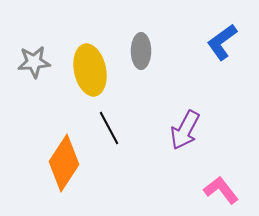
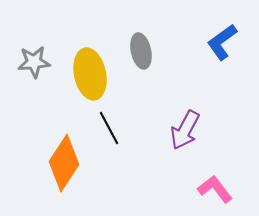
gray ellipse: rotated 12 degrees counterclockwise
yellow ellipse: moved 4 px down
pink L-shape: moved 6 px left, 1 px up
